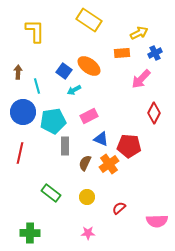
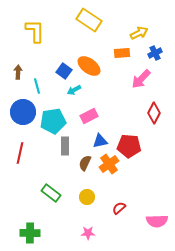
blue triangle: moved 1 px left, 2 px down; rotated 35 degrees counterclockwise
